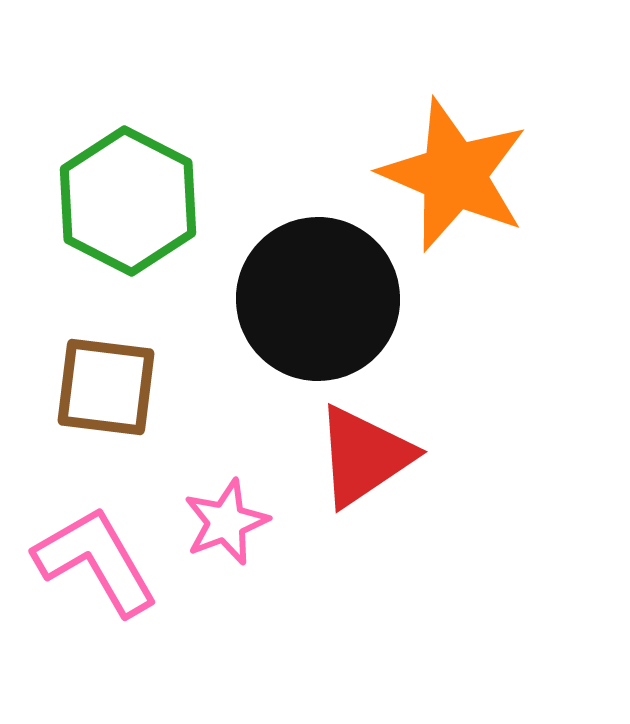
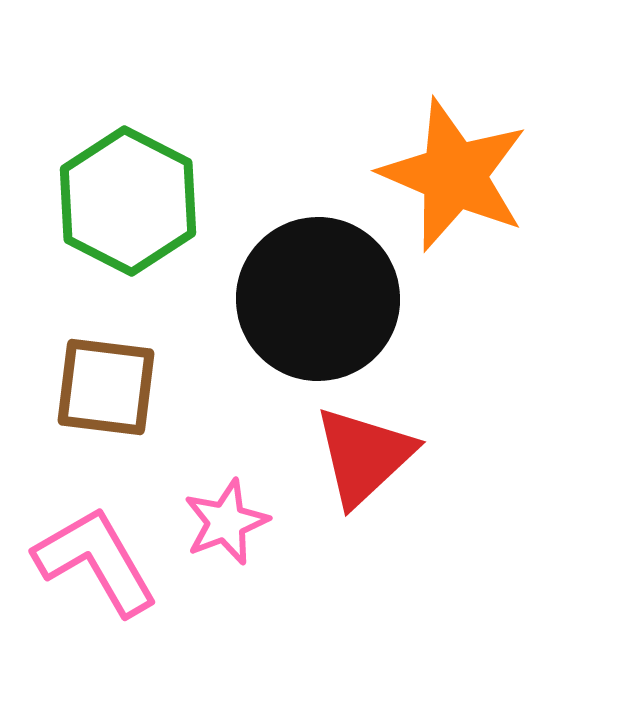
red triangle: rotated 9 degrees counterclockwise
